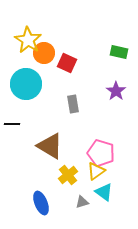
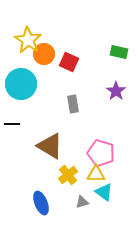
orange circle: moved 1 px down
red square: moved 2 px right, 1 px up
cyan circle: moved 5 px left
yellow triangle: moved 3 px down; rotated 36 degrees clockwise
